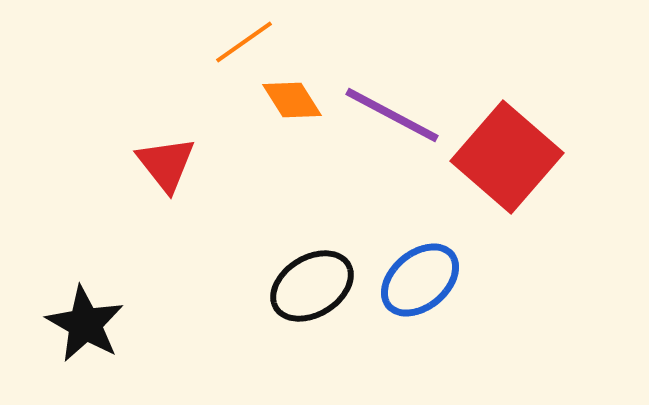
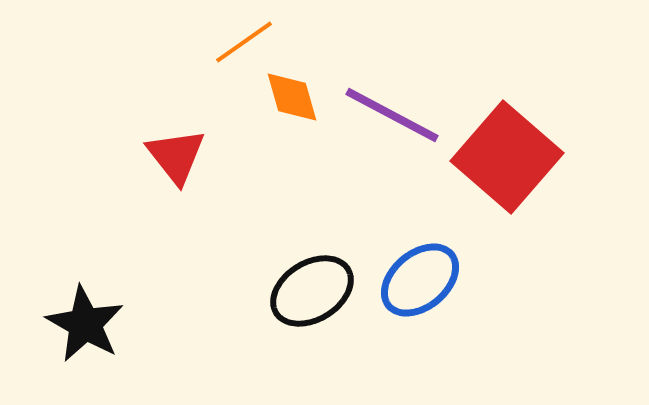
orange diamond: moved 3 px up; rotated 16 degrees clockwise
red triangle: moved 10 px right, 8 px up
black ellipse: moved 5 px down
